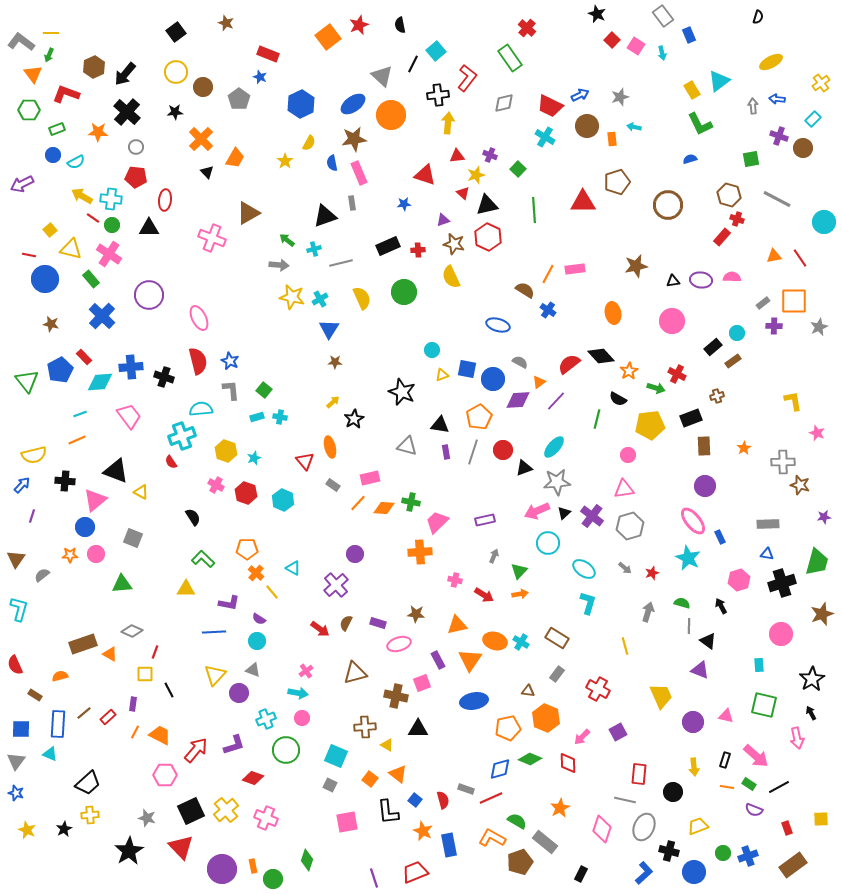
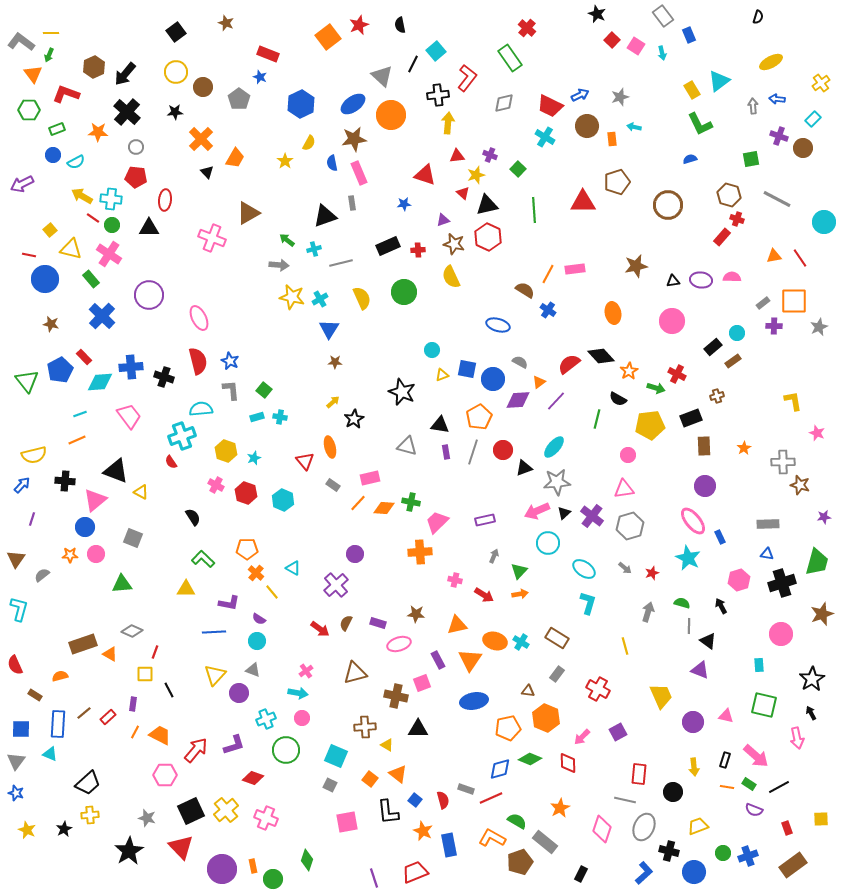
purple line at (32, 516): moved 3 px down
